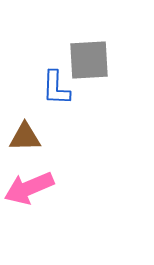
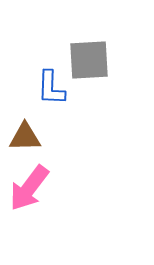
blue L-shape: moved 5 px left
pink arrow: rotated 30 degrees counterclockwise
